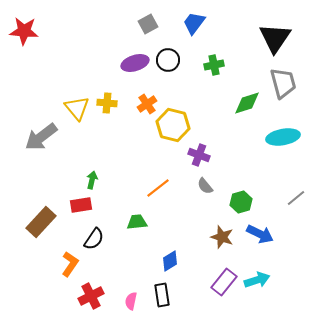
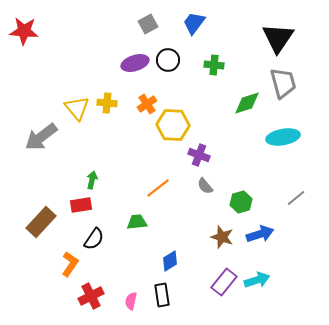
black triangle: moved 3 px right
green cross: rotated 18 degrees clockwise
yellow hexagon: rotated 12 degrees counterclockwise
blue arrow: rotated 44 degrees counterclockwise
